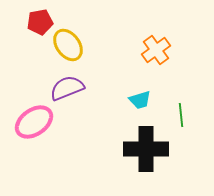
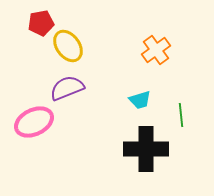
red pentagon: moved 1 px right, 1 px down
yellow ellipse: moved 1 px down
pink ellipse: rotated 9 degrees clockwise
